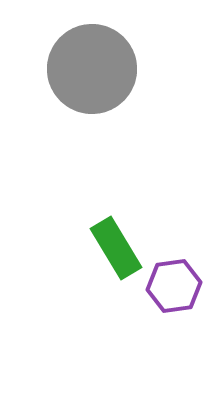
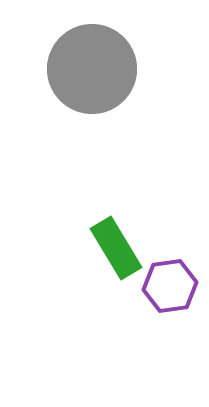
purple hexagon: moved 4 px left
